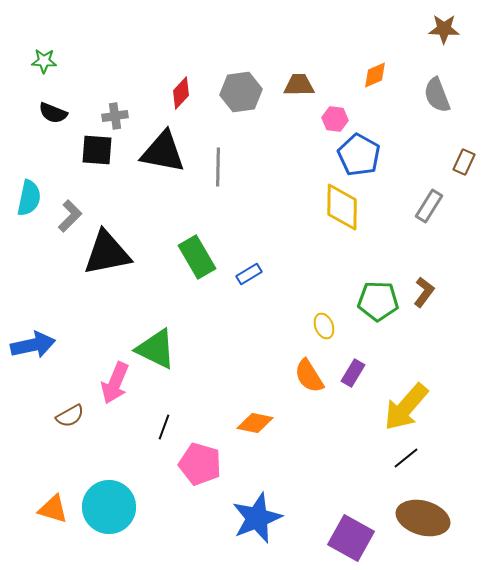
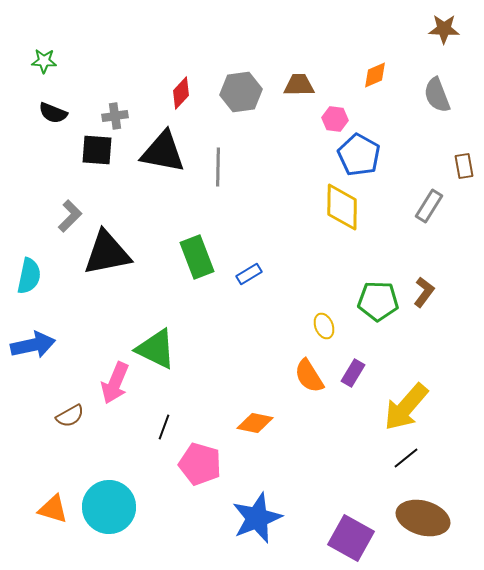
brown rectangle at (464, 162): moved 4 px down; rotated 35 degrees counterclockwise
cyan semicircle at (29, 198): moved 78 px down
green rectangle at (197, 257): rotated 9 degrees clockwise
